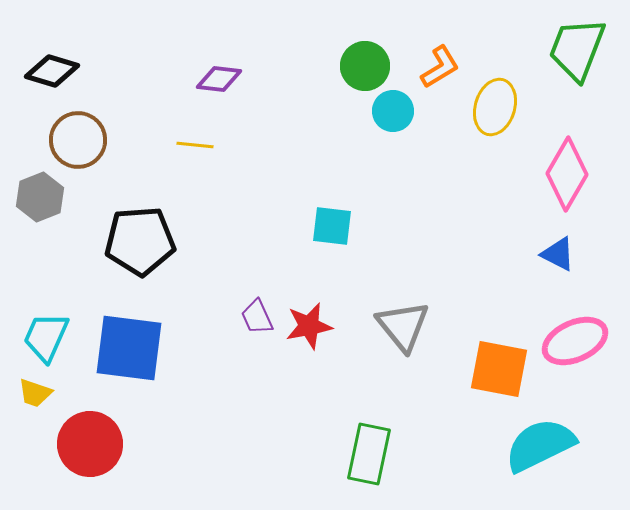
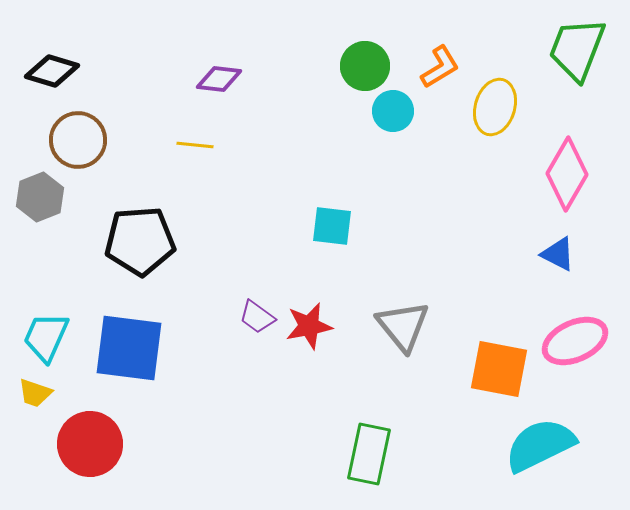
purple trapezoid: rotated 30 degrees counterclockwise
